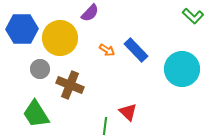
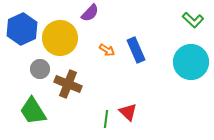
green L-shape: moved 4 px down
blue hexagon: rotated 24 degrees counterclockwise
blue rectangle: rotated 20 degrees clockwise
cyan circle: moved 9 px right, 7 px up
brown cross: moved 2 px left, 1 px up
green trapezoid: moved 3 px left, 3 px up
green line: moved 1 px right, 7 px up
